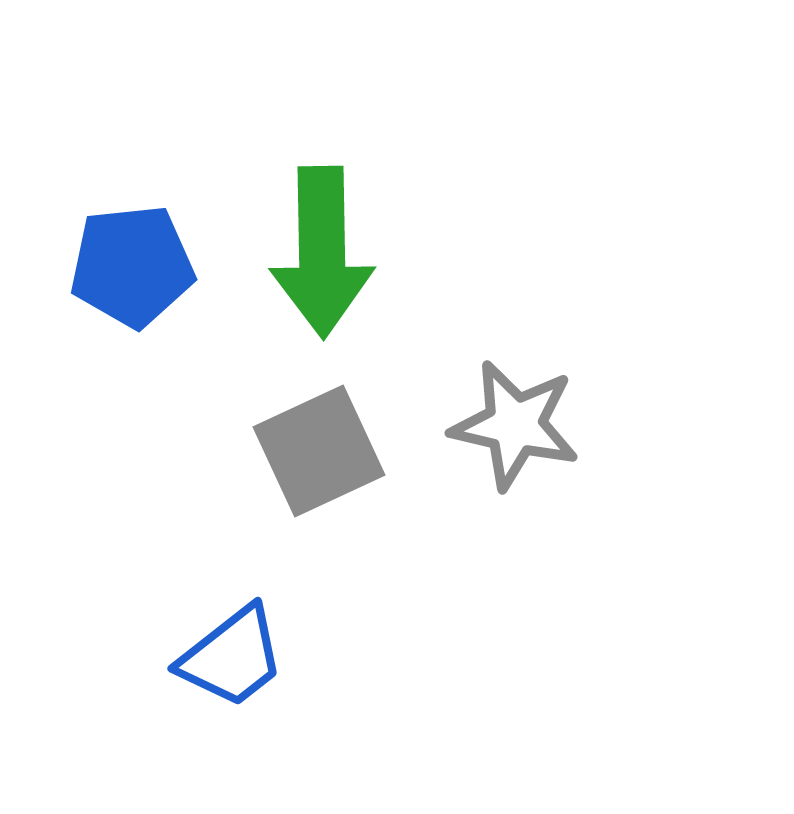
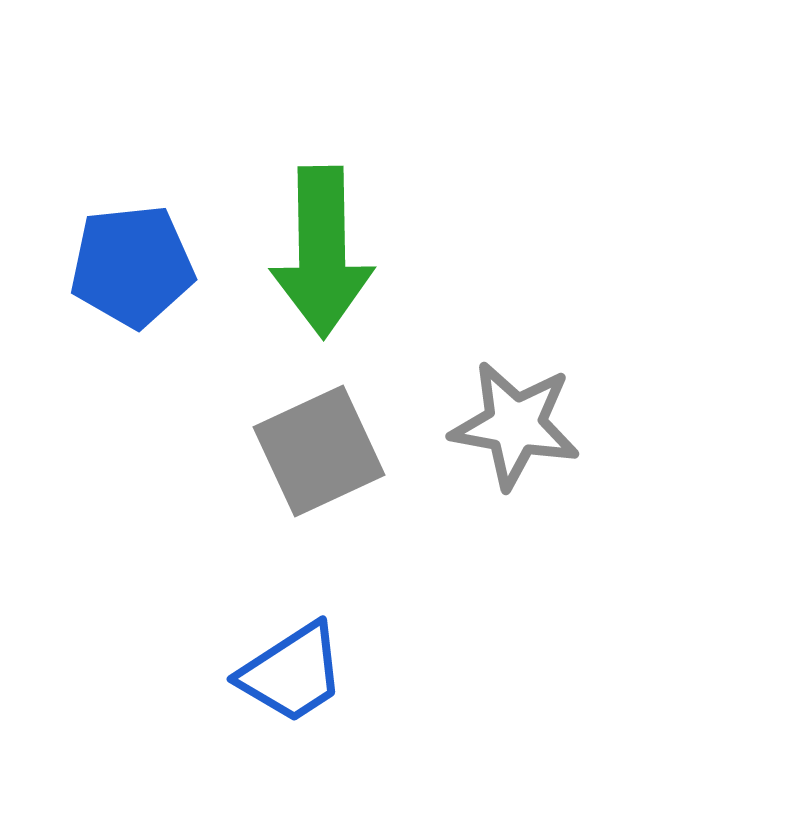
gray star: rotated 3 degrees counterclockwise
blue trapezoid: moved 60 px right, 16 px down; rotated 5 degrees clockwise
